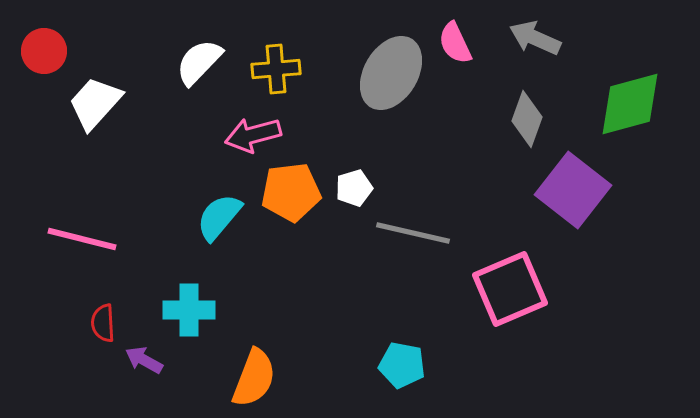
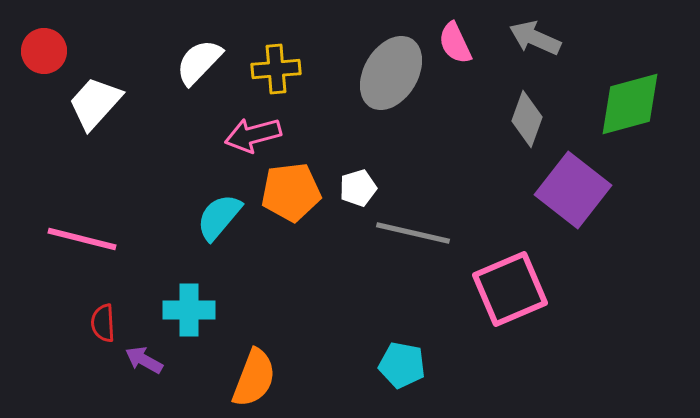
white pentagon: moved 4 px right
